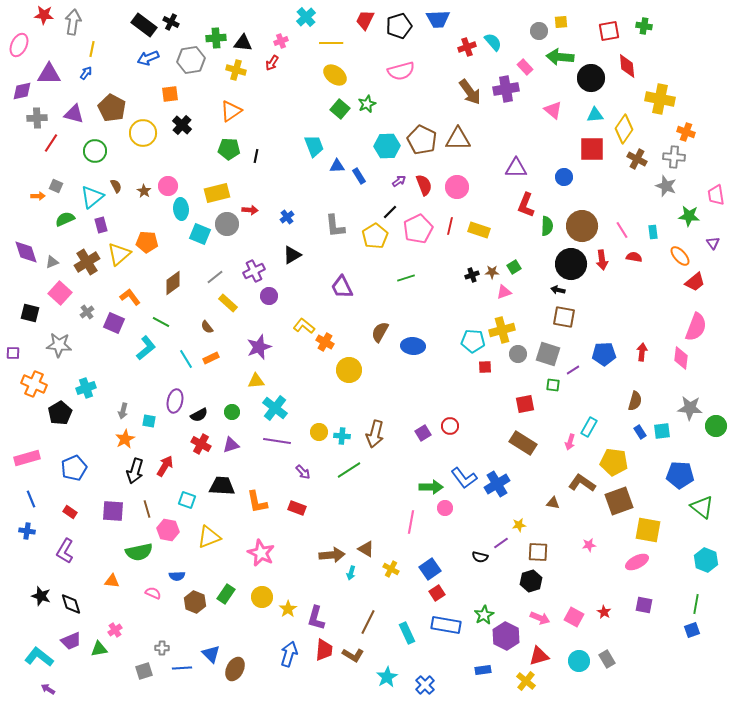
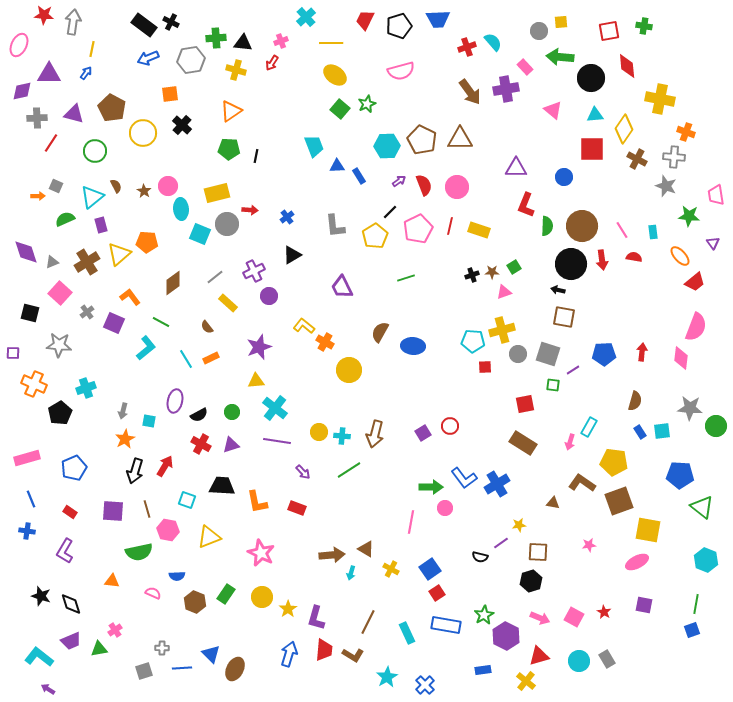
brown triangle at (458, 139): moved 2 px right
